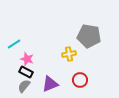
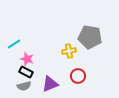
gray pentagon: moved 1 px right, 1 px down
yellow cross: moved 3 px up
red circle: moved 2 px left, 4 px up
gray semicircle: rotated 144 degrees counterclockwise
